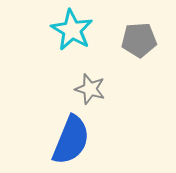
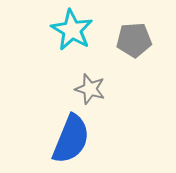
gray pentagon: moved 5 px left
blue semicircle: moved 1 px up
